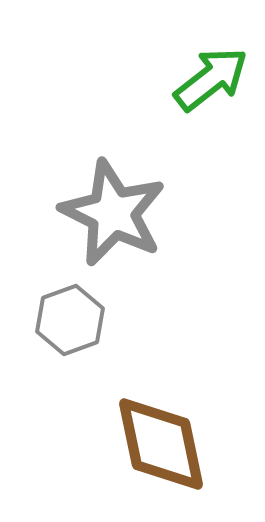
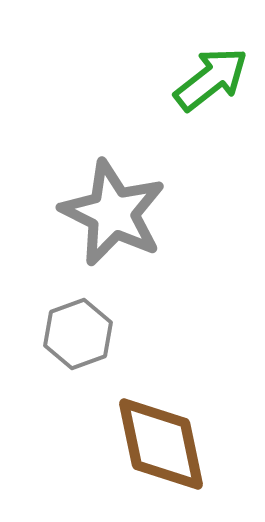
gray hexagon: moved 8 px right, 14 px down
